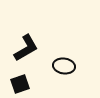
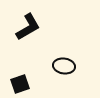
black L-shape: moved 2 px right, 21 px up
